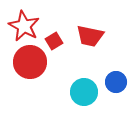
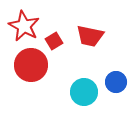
red circle: moved 1 px right, 3 px down
